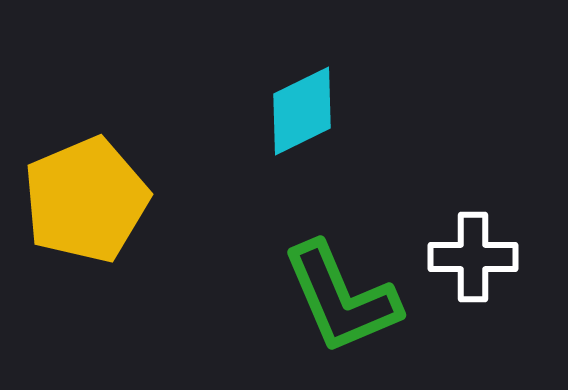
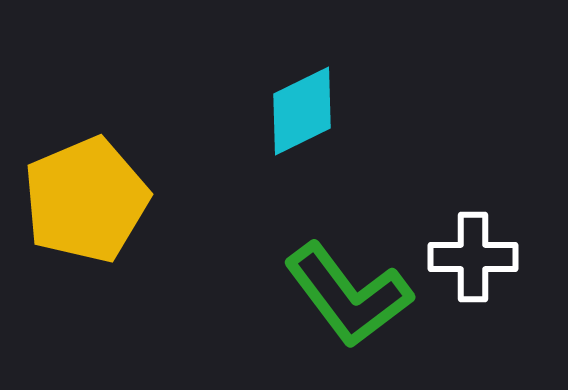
green L-shape: moved 7 px right, 3 px up; rotated 14 degrees counterclockwise
